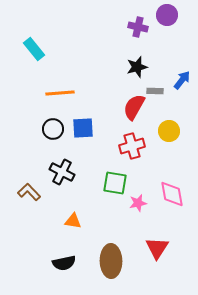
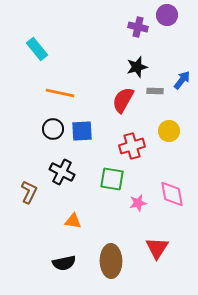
cyan rectangle: moved 3 px right
orange line: rotated 16 degrees clockwise
red semicircle: moved 11 px left, 7 px up
blue square: moved 1 px left, 3 px down
green square: moved 3 px left, 4 px up
brown L-shape: rotated 70 degrees clockwise
